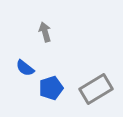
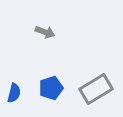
gray arrow: rotated 126 degrees clockwise
blue semicircle: moved 11 px left, 25 px down; rotated 114 degrees counterclockwise
